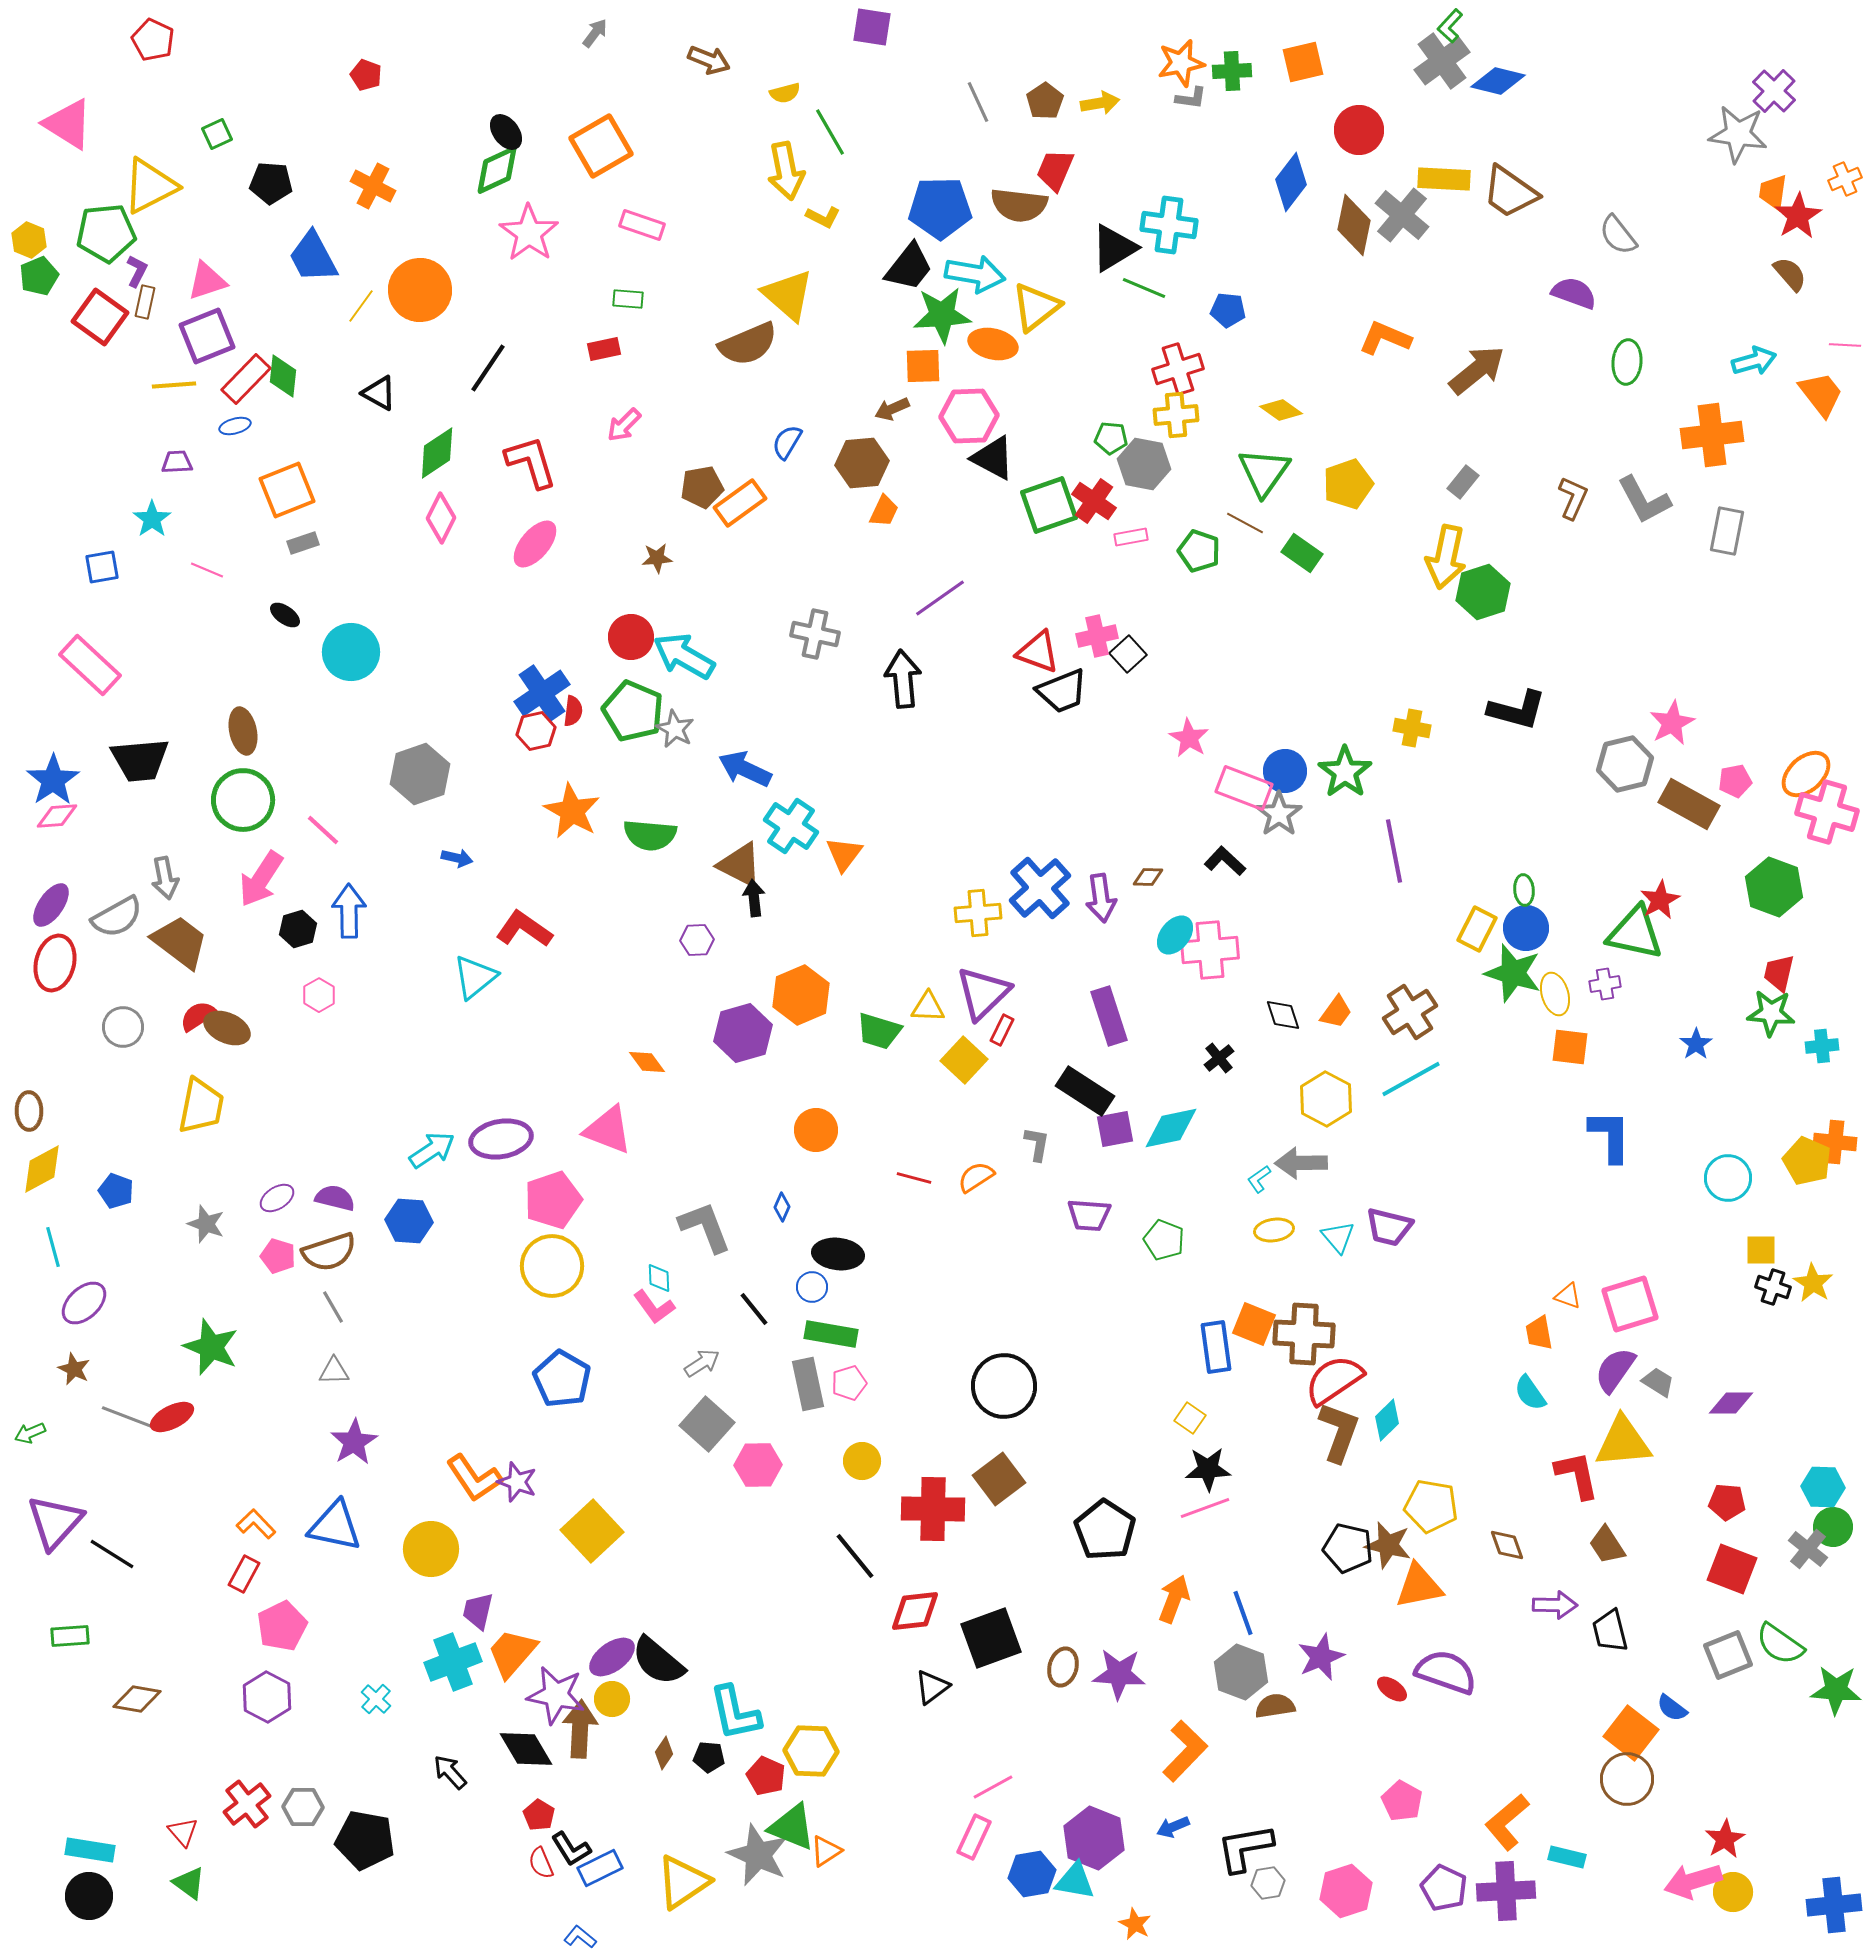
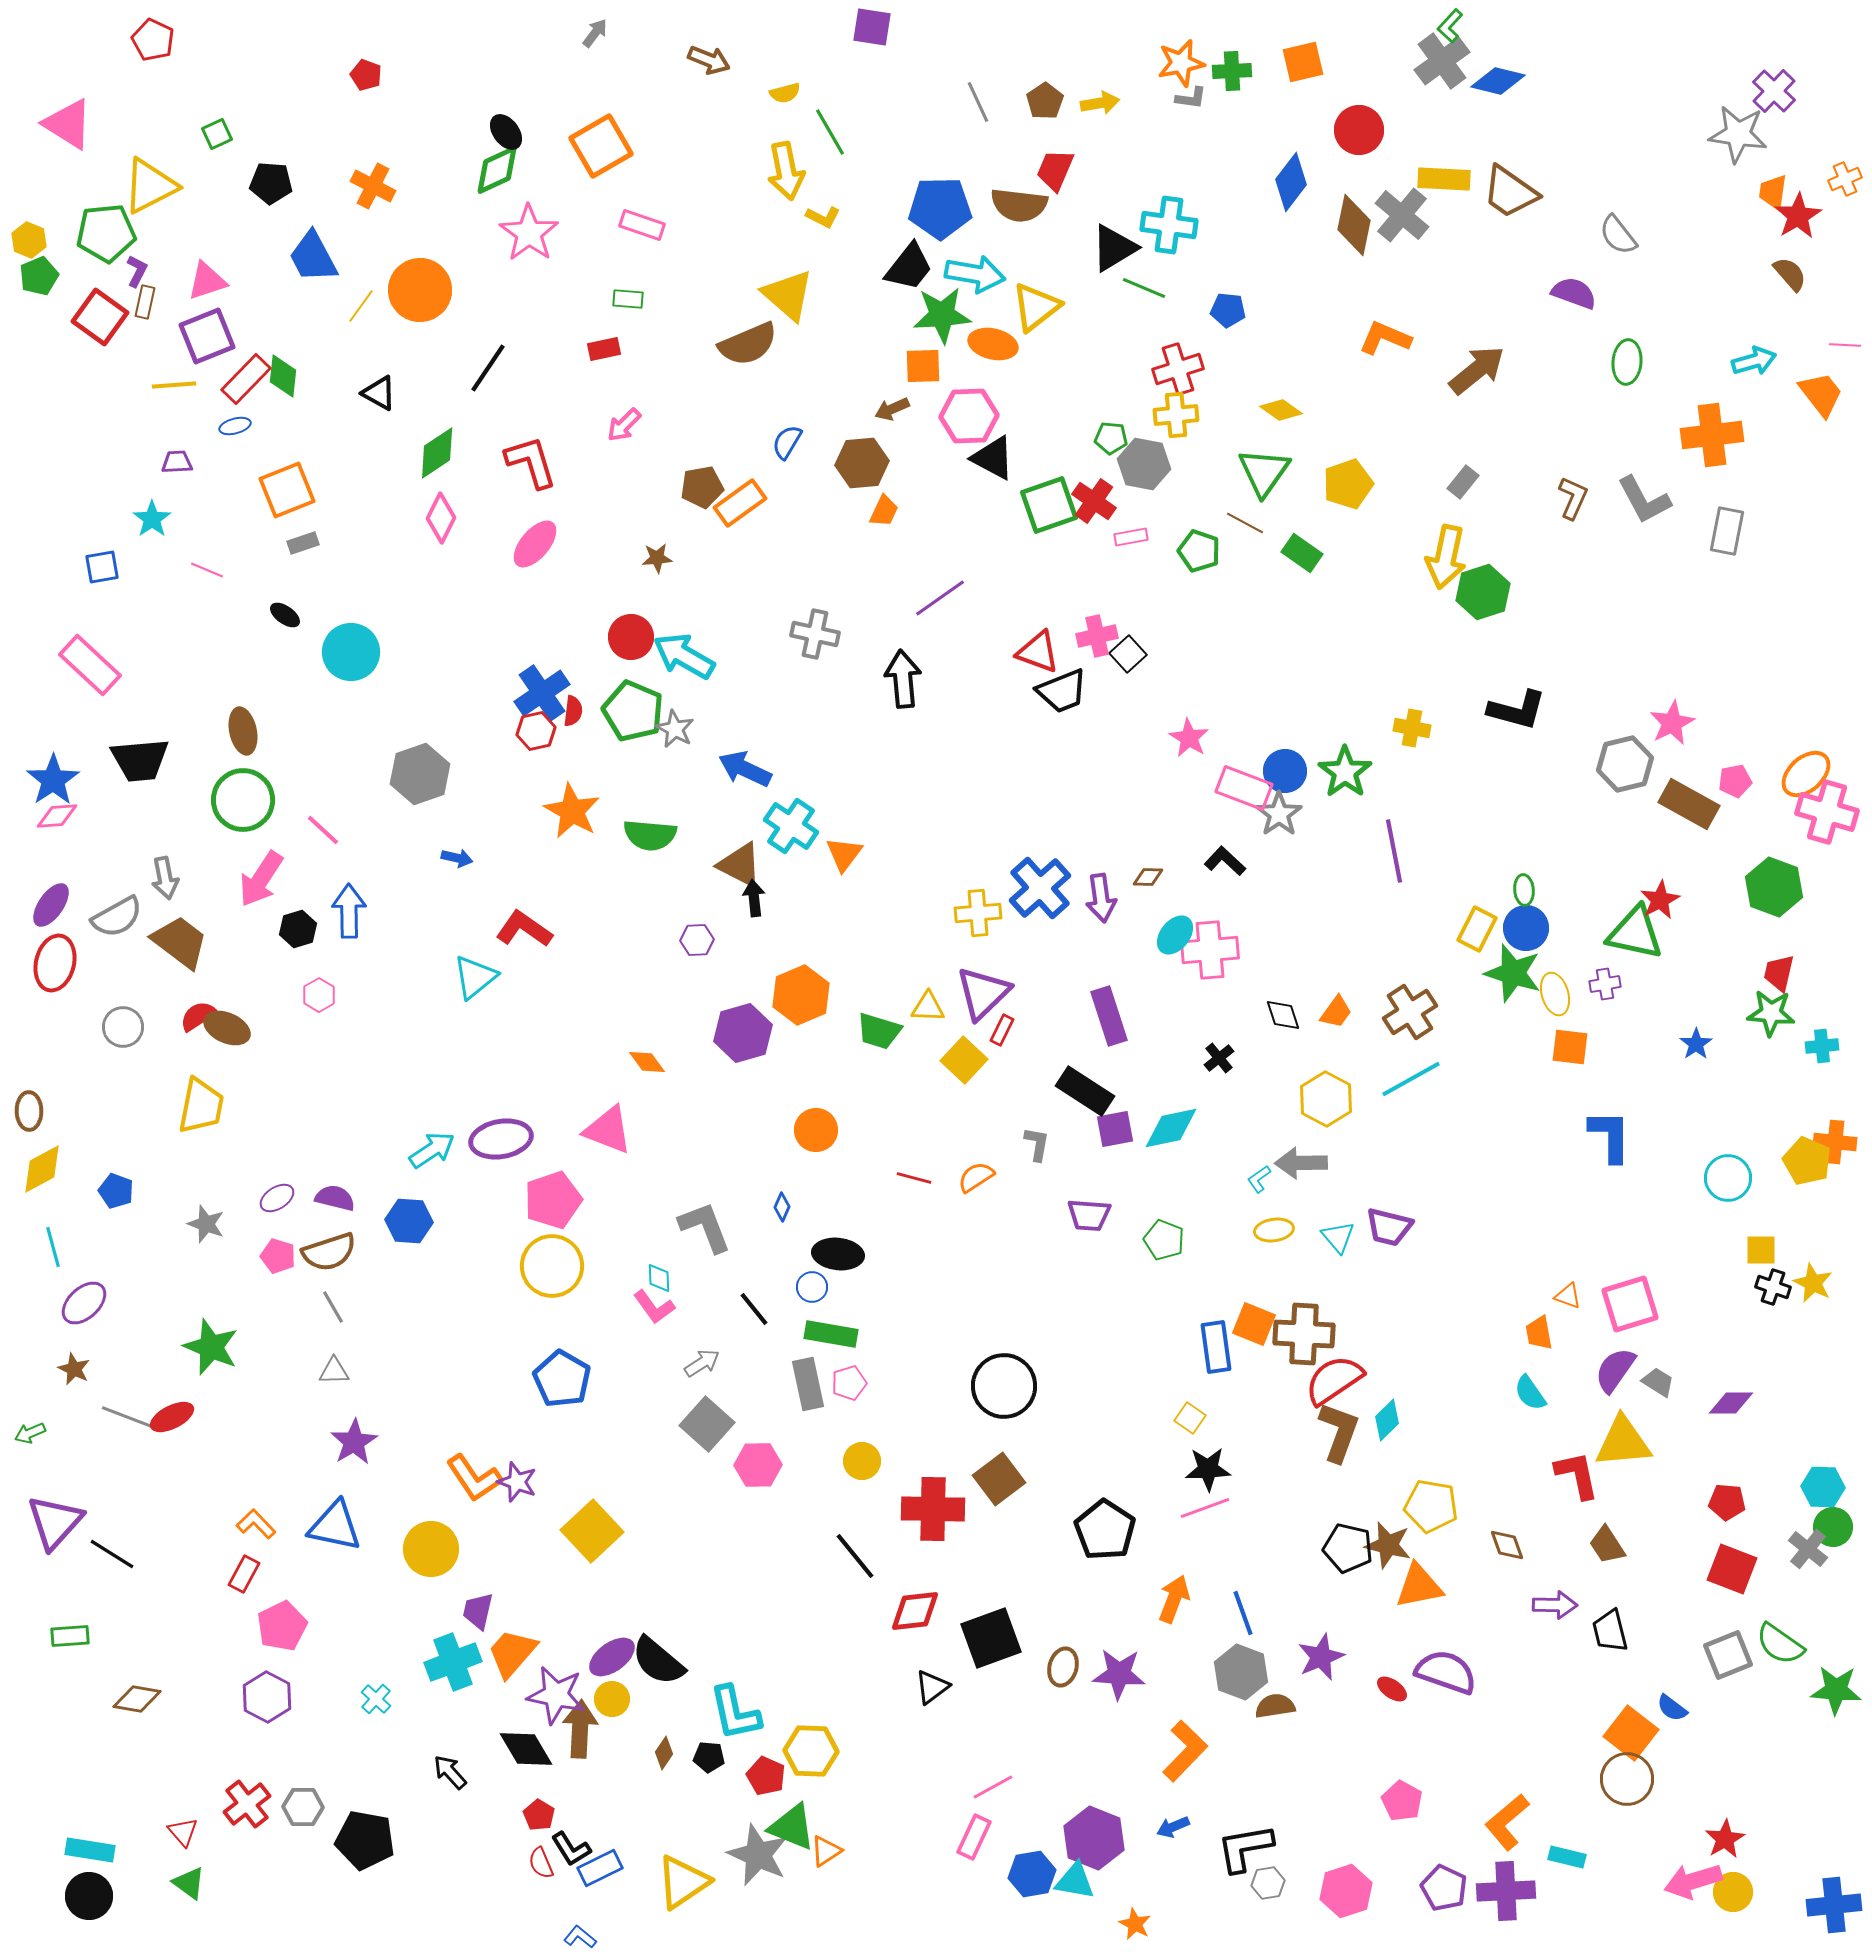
yellow star at (1813, 1283): rotated 6 degrees counterclockwise
